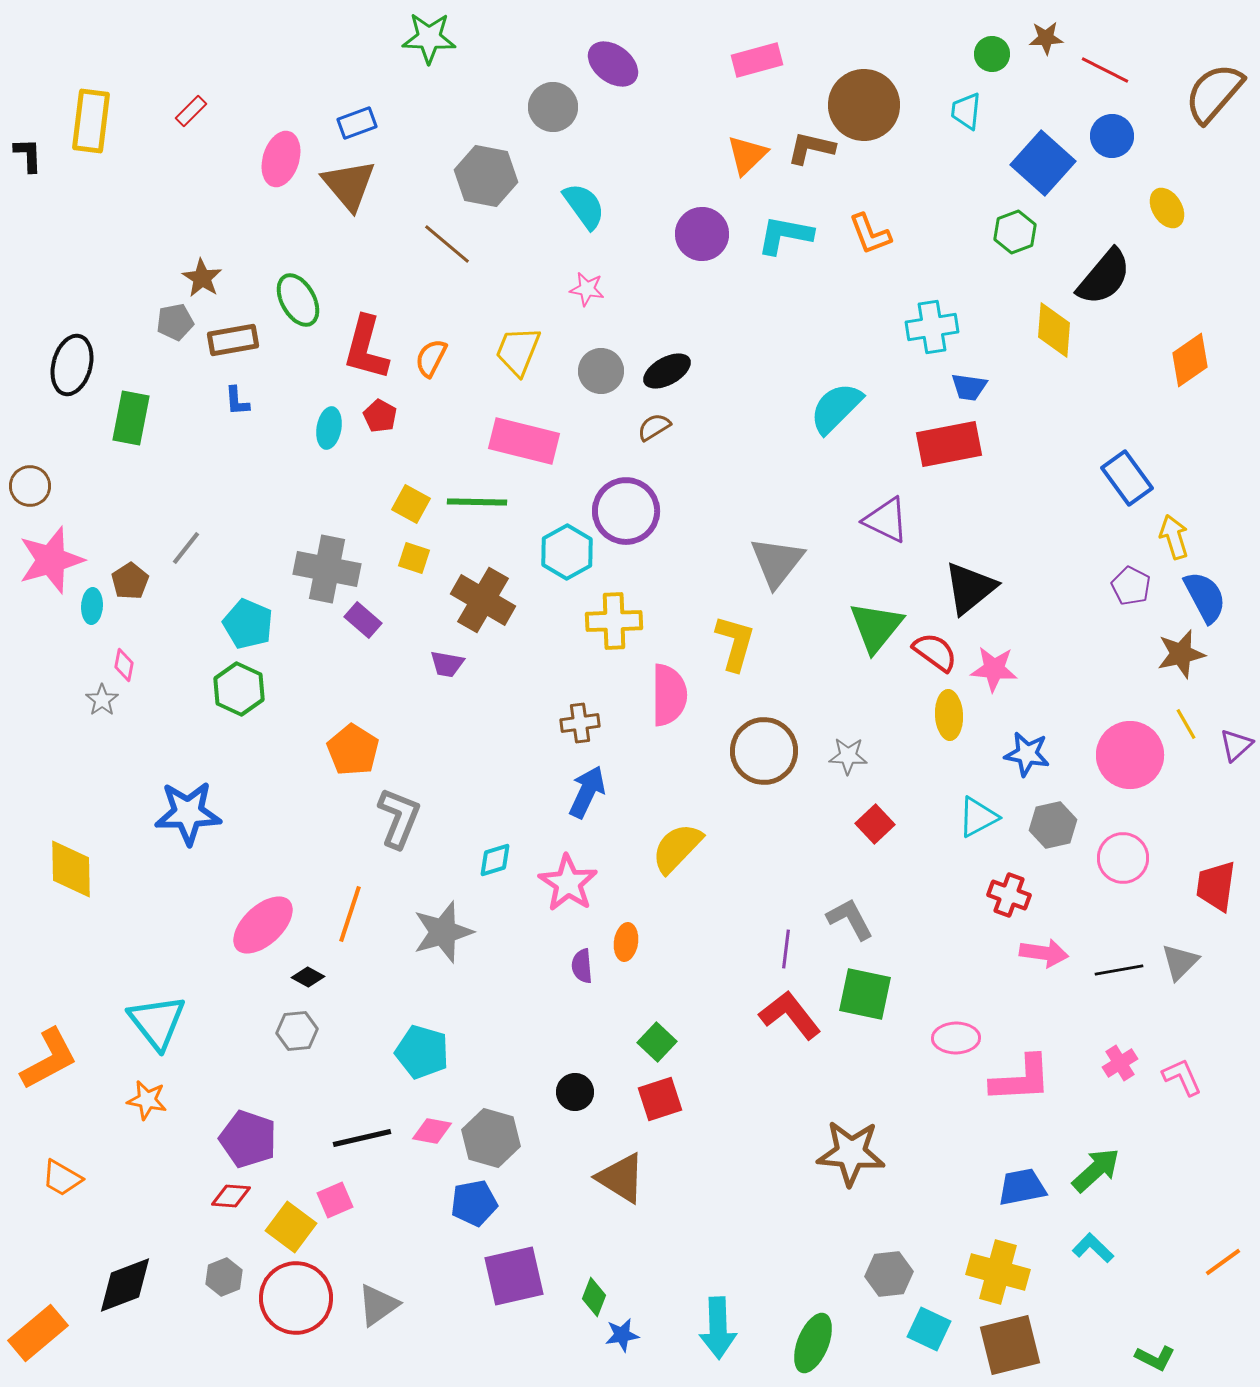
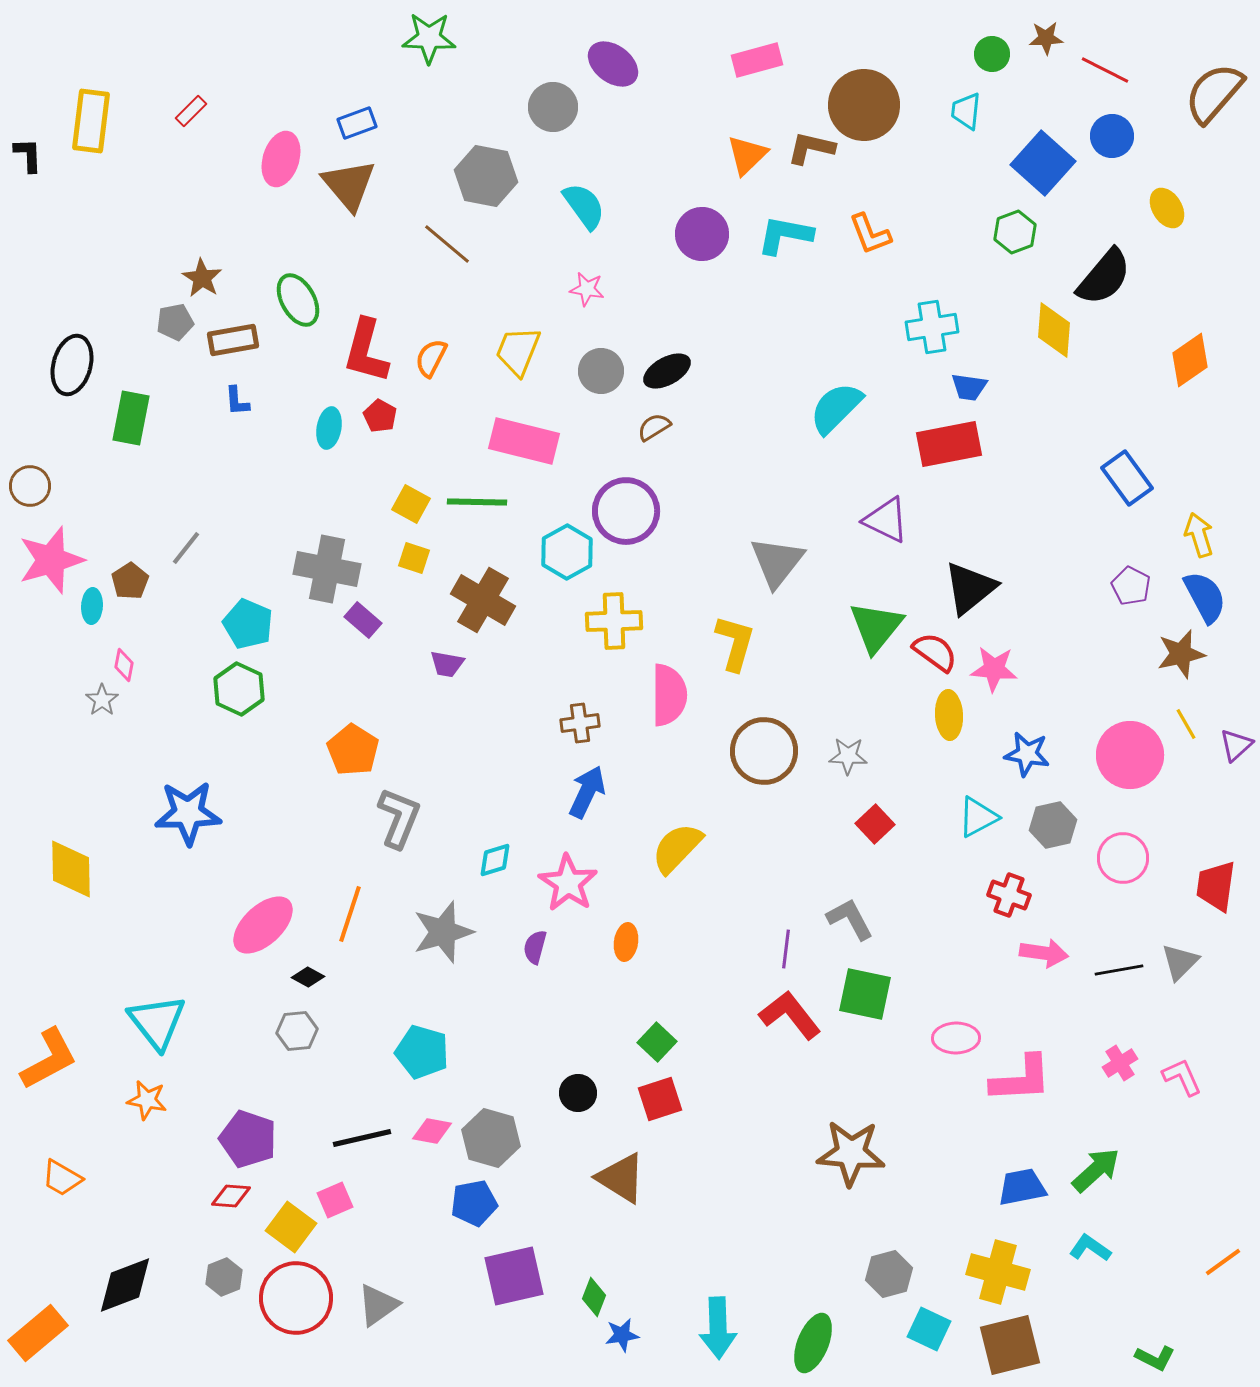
red L-shape at (366, 348): moved 3 px down
yellow arrow at (1174, 537): moved 25 px right, 2 px up
purple semicircle at (582, 966): moved 47 px left, 19 px up; rotated 20 degrees clockwise
black circle at (575, 1092): moved 3 px right, 1 px down
cyan L-shape at (1093, 1248): moved 3 px left; rotated 9 degrees counterclockwise
gray hexagon at (889, 1274): rotated 9 degrees counterclockwise
